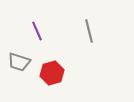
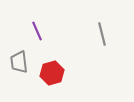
gray line: moved 13 px right, 3 px down
gray trapezoid: rotated 65 degrees clockwise
